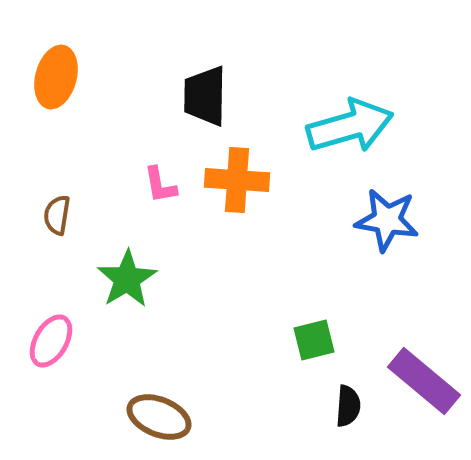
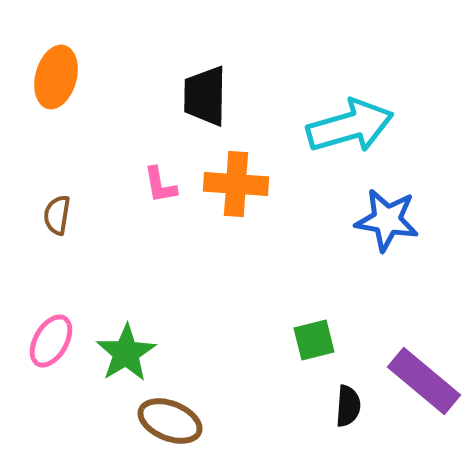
orange cross: moved 1 px left, 4 px down
green star: moved 1 px left, 74 px down
brown ellipse: moved 11 px right, 4 px down
